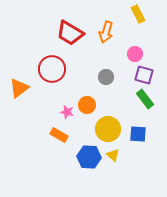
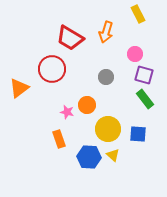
red trapezoid: moved 5 px down
orange rectangle: moved 4 px down; rotated 42 degrees clockwise
